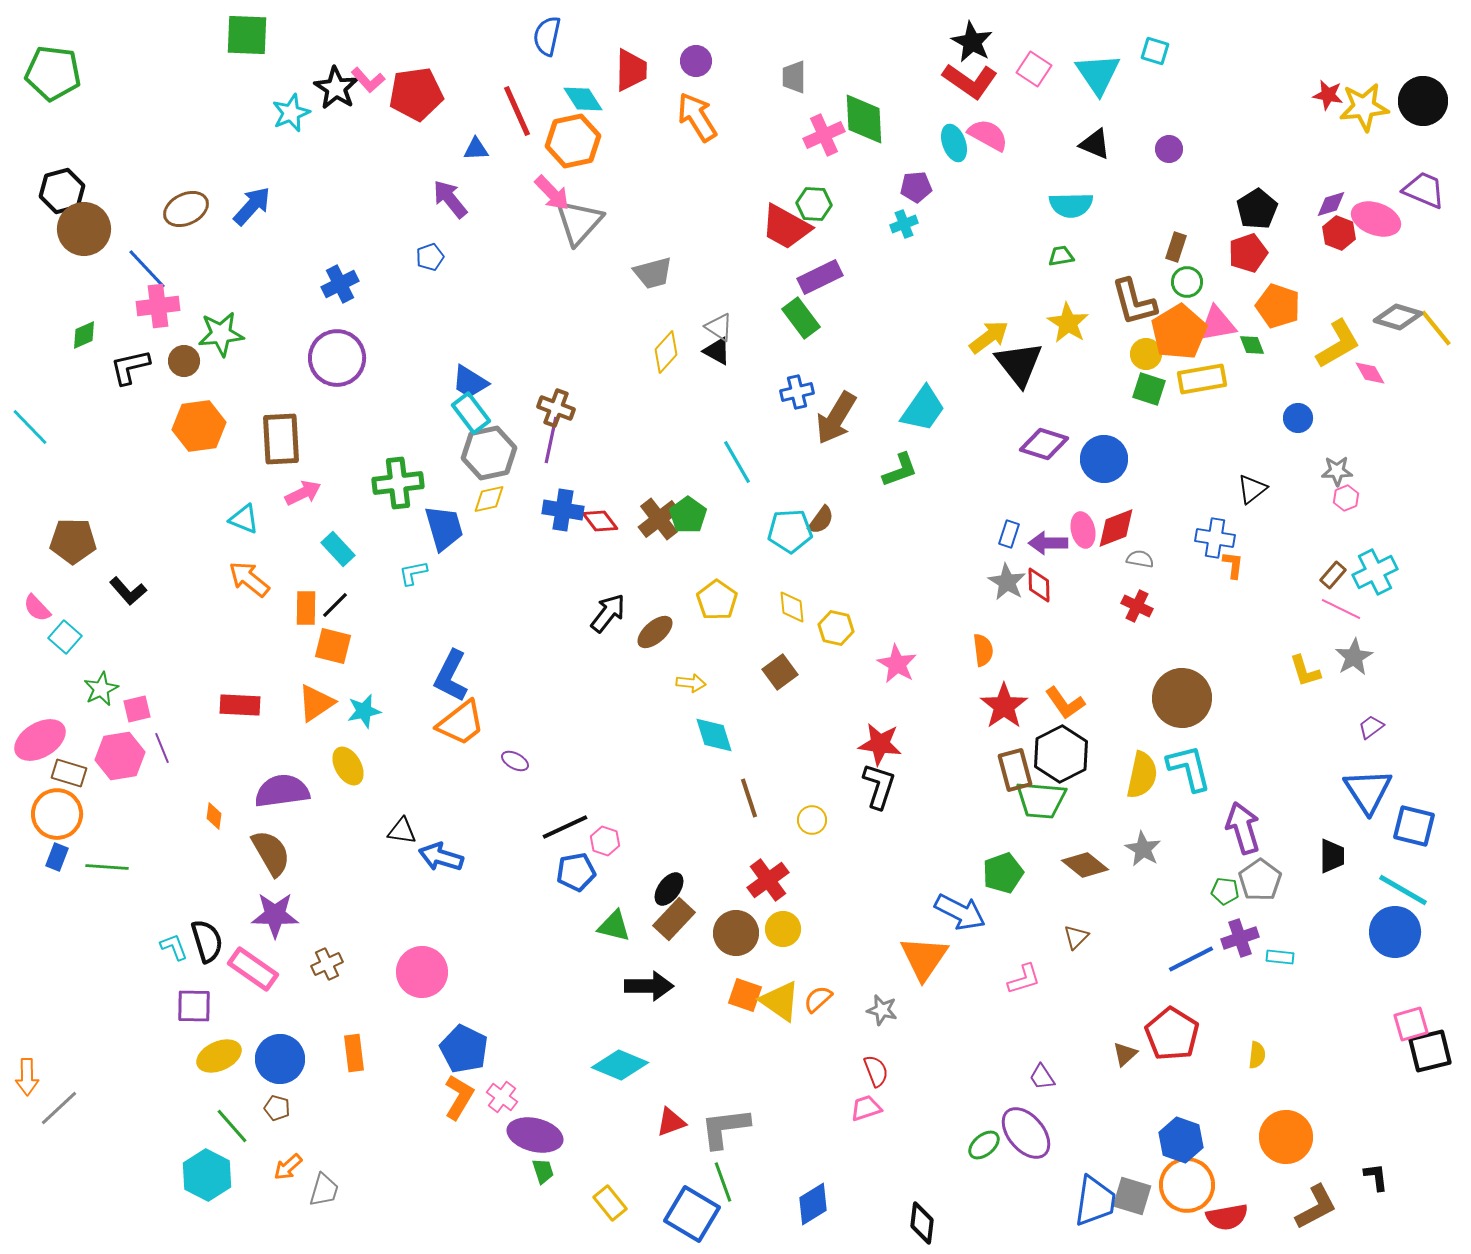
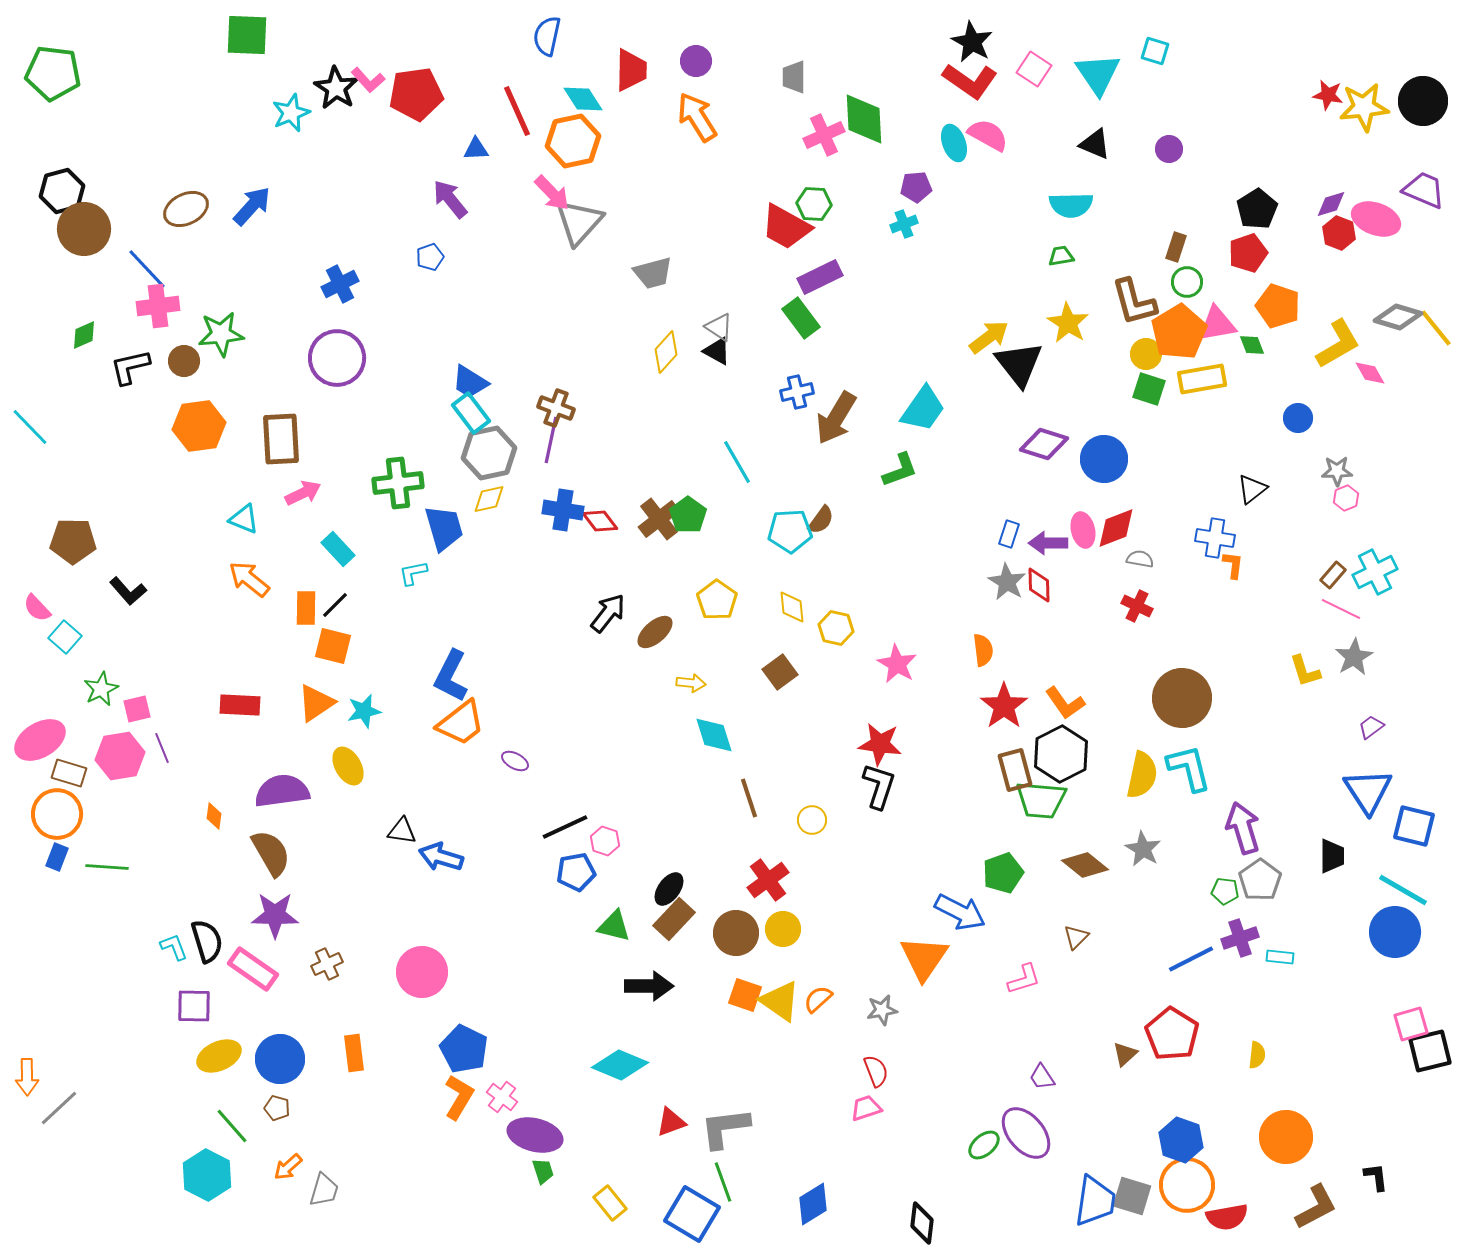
gray star at (882, 1010): rotated 24 degrees counterclockwise
